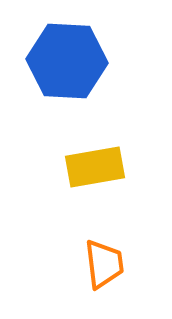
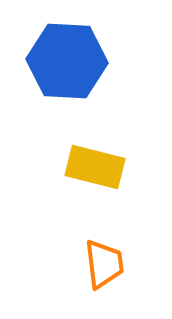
yellow rectangle: rotated 24 degrees clockwise
